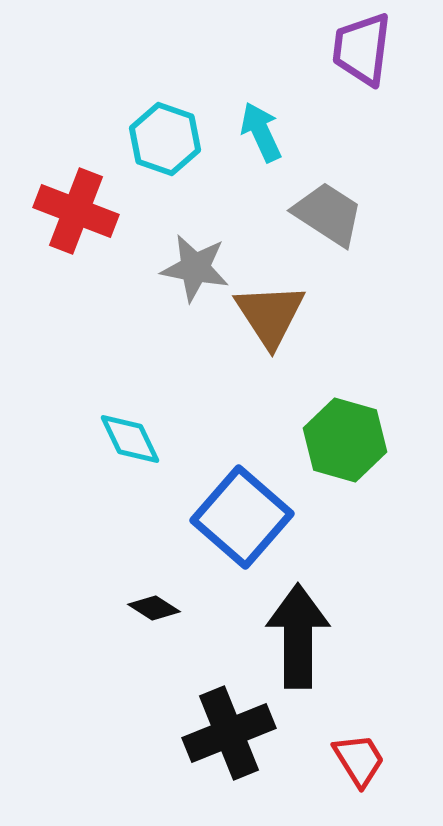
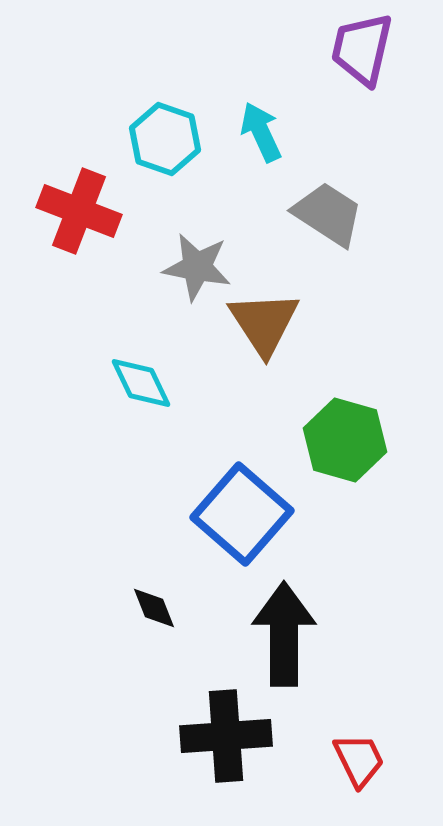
purple trapezoid: rotated 6 degrees clockwise
red cross: moved 3 px right
gray star: moved 2 px right, 1 px up
brown triangle: moved 6 px left, 8 px down
cyan diamond: moved 11 px right, 56 px up
blue square: moved 3 px up
black diamond: rotated 36 degrees clockwise
black arrow: moved 14 px left, 2 px up
black cross: moved 3 px left, 3 px down; rotated 18 degrees clockwise
red trapezoid: rotated 6 degrees clockwise
